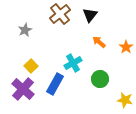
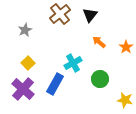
yellow square: moved 3 px left, 3 px up
